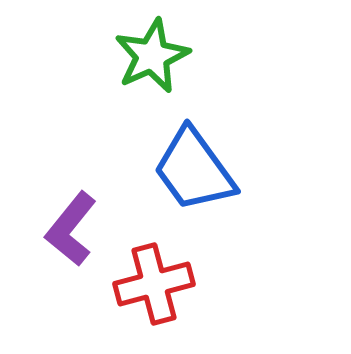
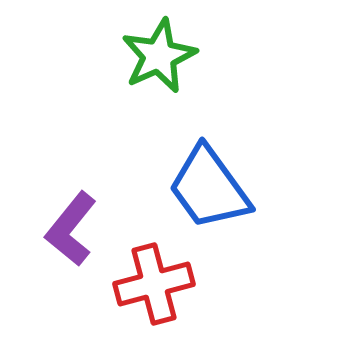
green star: moved 7 px right
blue trapezoid: moved 15 px right, 18 px down
